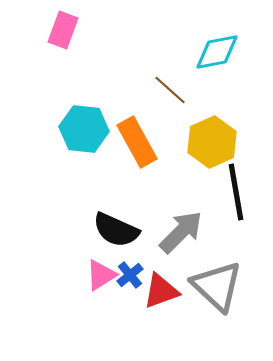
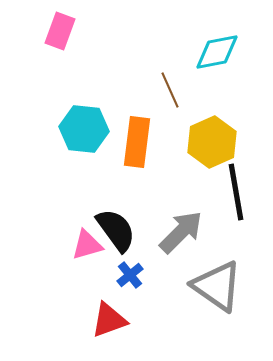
pink rectangle: moved 3 px left, 1 px down
brown line: rotated 24 degrees clockwise
orange rectangle: rotated 36 degrees clockwise
black semicircle: rotated 150 degrees counterclockwise
pink triangle: moved 14 px left, 30 px up; rotated 16 degrees clockwise
gray triangle: rotated 8 degrees counterclockwise
red triangle: moved 52 px left, 29 px down
